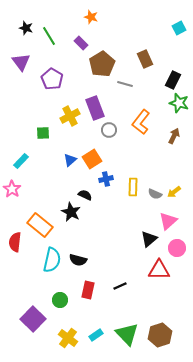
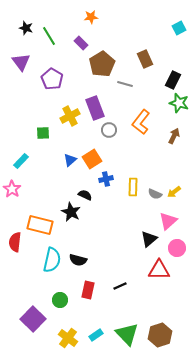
orange star at (91, 17): rotated 24 degrees counterclockwise
orange rectangle at (40, 225): rotated 25 degrees counterclockwise
